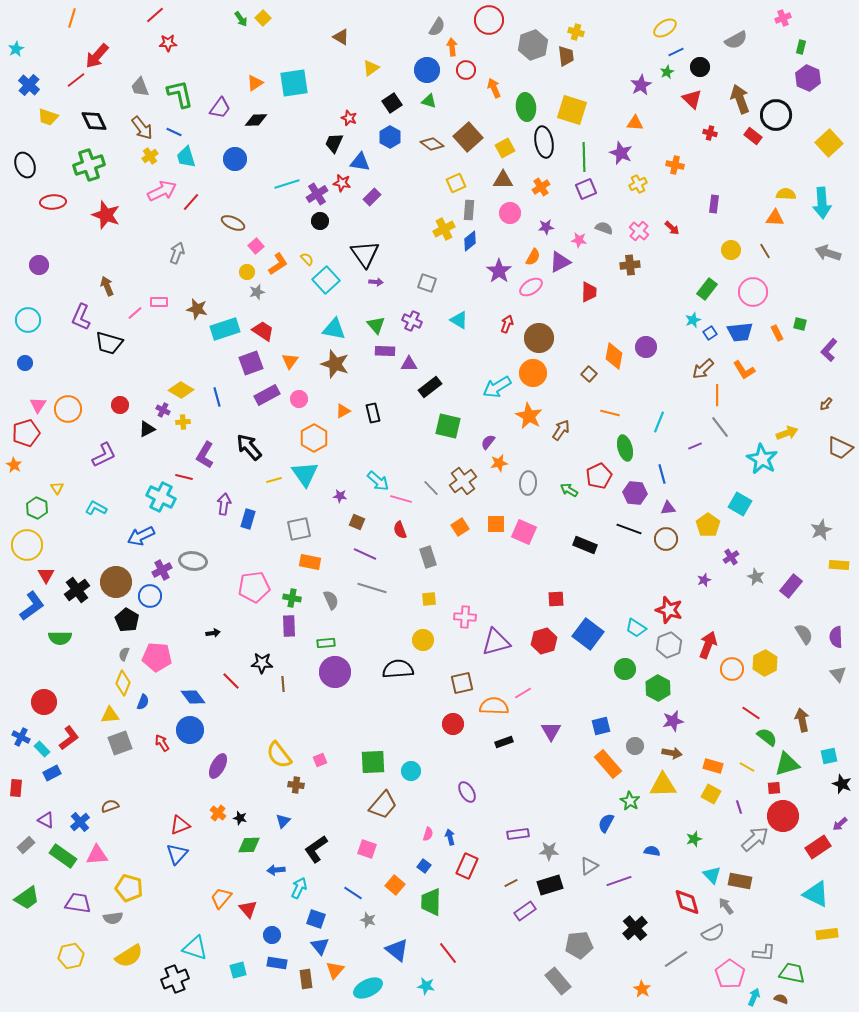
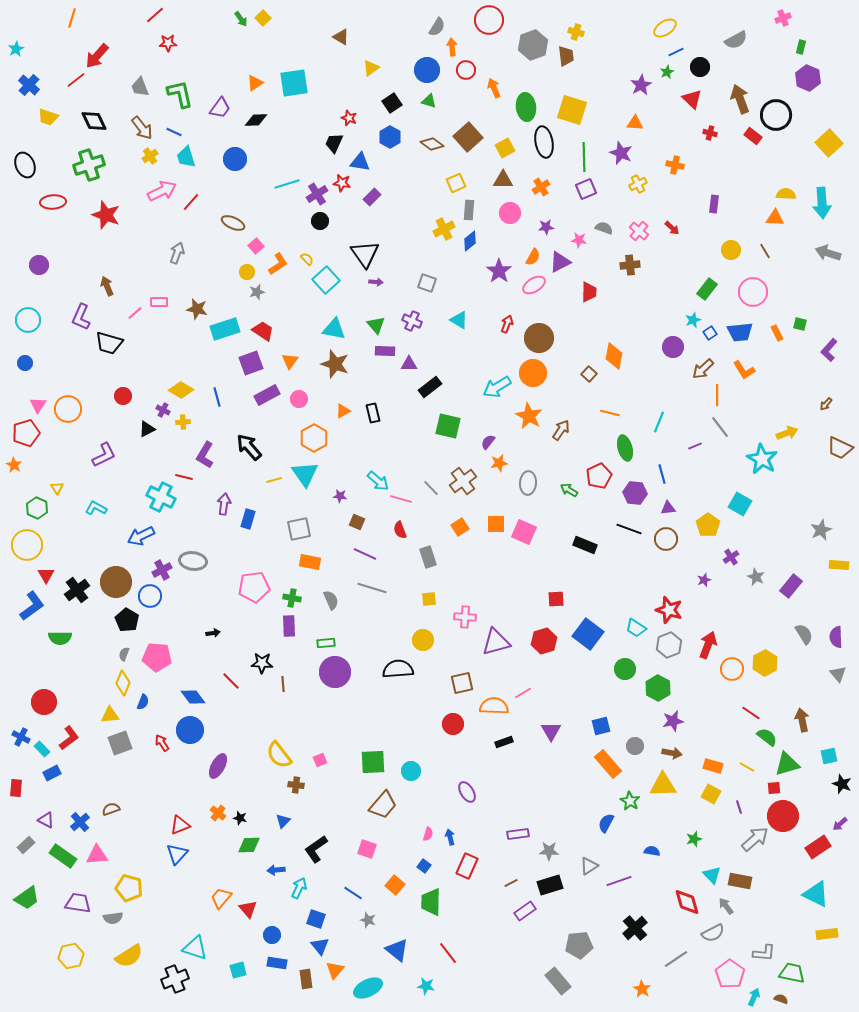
pink ellipse at (531, 287): moved 3 px right, 2 px up
purple circle at (646, 347): moved 27 px right
red circle at (120, 405): moved 3 px right, 9 px up
brown semicircle at (110, 806): moved 1 px right, 3 px down
